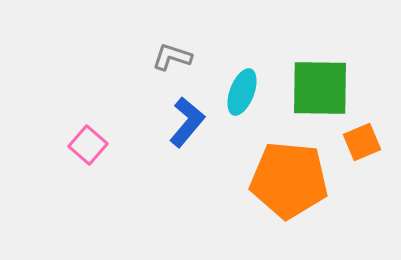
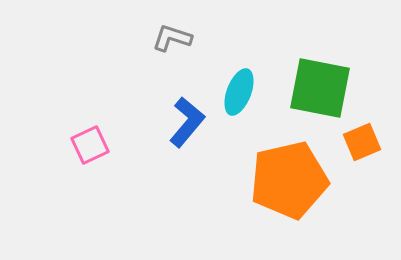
gray L-shape: moved 19 px up
green square: rotated 10 degrees clockwise
cyan ellipse: moved 3 px left
pink square: moved 2 px right; rotated 24 degrees clockwise
orange pentagon: rotated 18 degrees counterclockwise
